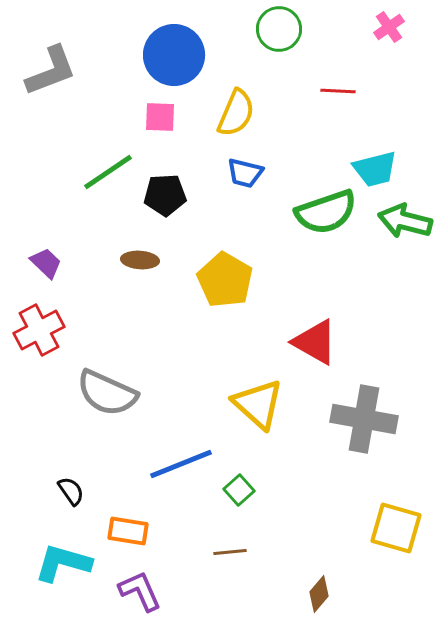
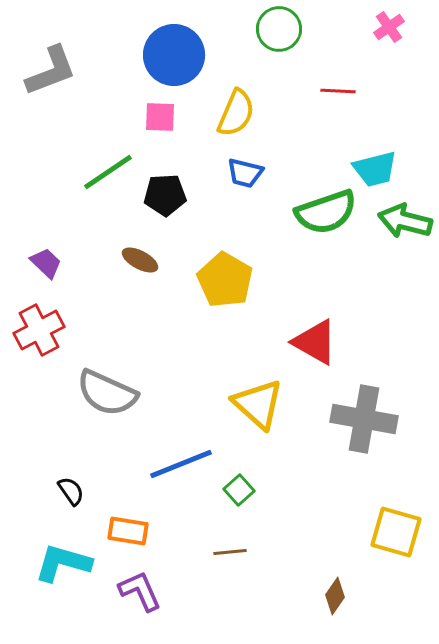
brown ellipse: rotated 24 degrees clockwise
yellow square: moved 4 px down
brown diamond: moved 16 px right, 2 px down; rotated 6 degrees counterclockwise
